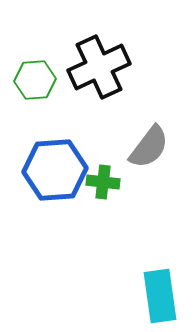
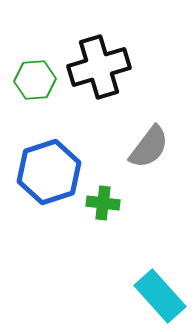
black cross: rotated 8 degrees clockwise
blue hexagon: moved 6 px left, 2 px down; rotated 14 degrees counterclockwise
green cross: moved 21 px down
cyan rectangle: rotated 34 degrees counterclockwise
